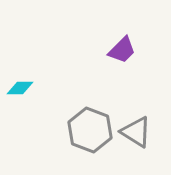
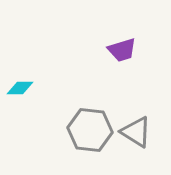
purple trapezoid: rotated 28 degrees clockwise
gray hexagon: rotated 15 degrees counterclockwise
